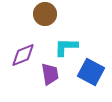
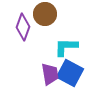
purple diamond: moved 28 px up; rotated 48 degrees counterclockwise
blue square: moved 21 px left, 1 px down
